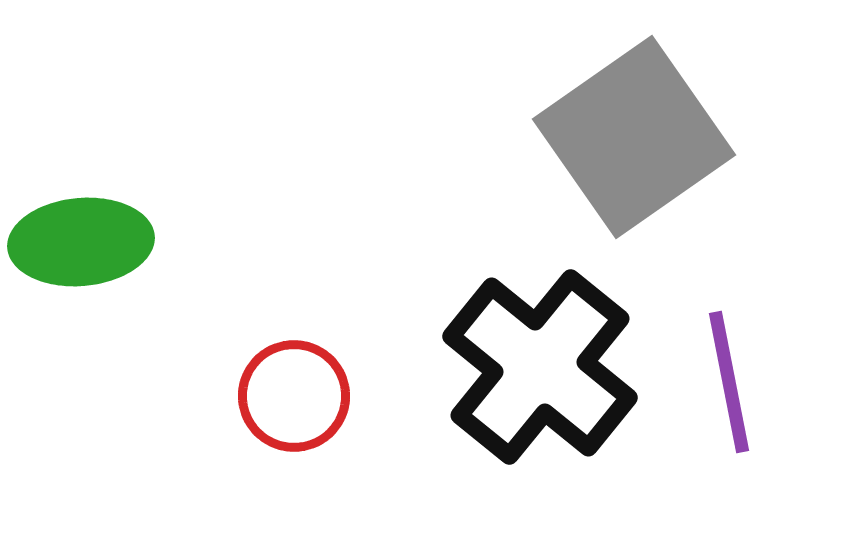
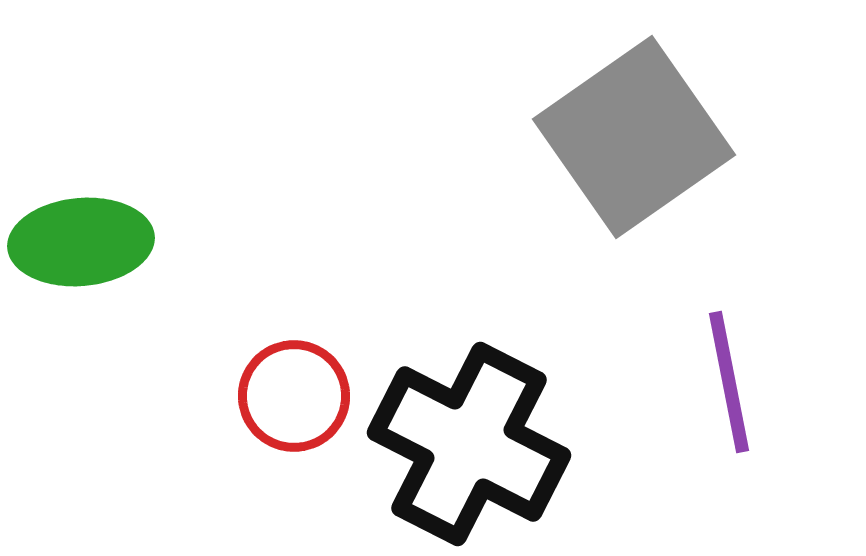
black cross: moved 71 px left, 77 px down; rotated 12 degrees counterclockwise
